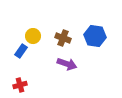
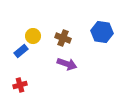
blue hexagon: moved 7 px right, 4 px up
blue rectangle: rotated 16 degrees clockwise
